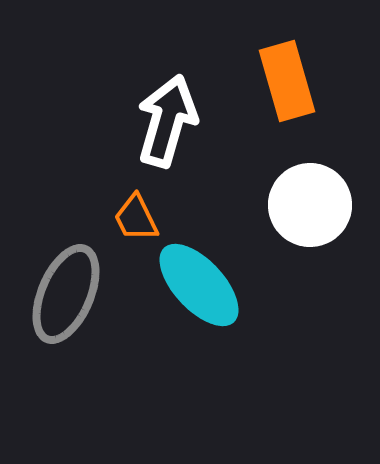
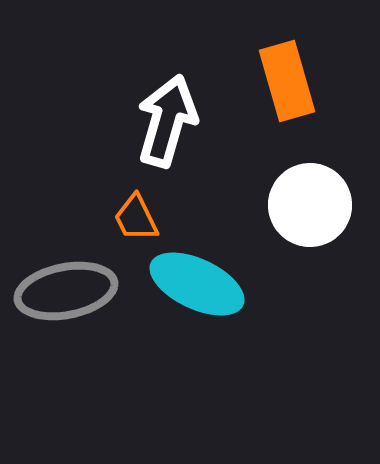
cyan ellipse: moved 2 px left, 1 px up; rotated 22 degrees counterclockwise
gray ellipse: moved 3 px up; rotated 56 degrees clockwise
